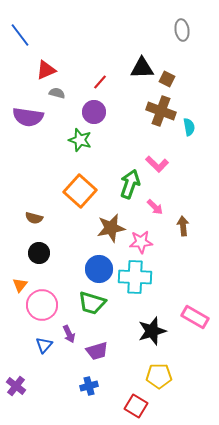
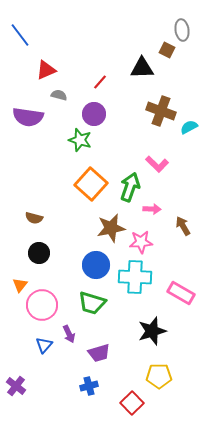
brown square: moved 29 px up
gray semicircle: moved 2 px right, 2 px down
purple circle: moved 2 px down
cyan semicircle: rotated 108 degrees counterclockwise
green arrow: moved 3 px down
orange square: moved 11 px right, 7 px up
pink arrow: moved 3 px left, 2 px down; rotated 42 degrees counterclockwise
brown arrow: rotated 24 degrees counterclockwise
blue circle: moved 3 px left, 4 px up
pink rectangle: moved 14 px left, 24 px up
purple trapezoid: moved 2 px right, 2 px down
red square: moved 4 px left, 3 px up; rotated 15 degrees clockwise
